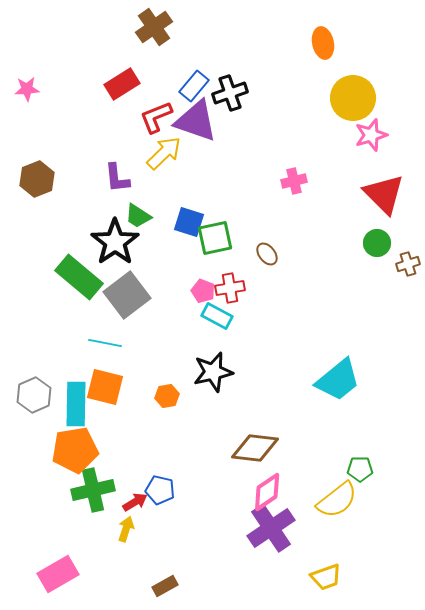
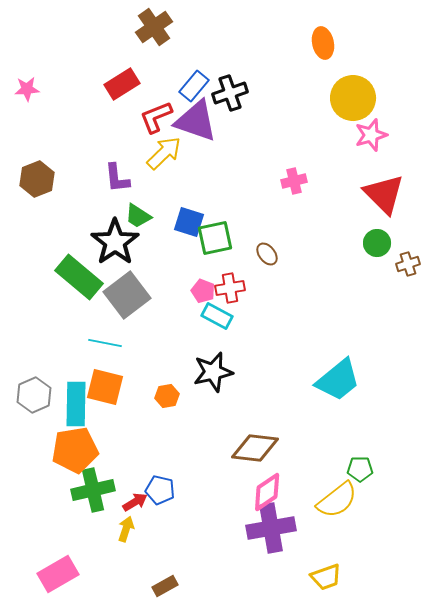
purple cross at (271, 528): rotated 24 degrees clockwise
